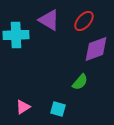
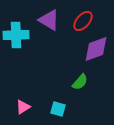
red ellipse: moved 1 px left
